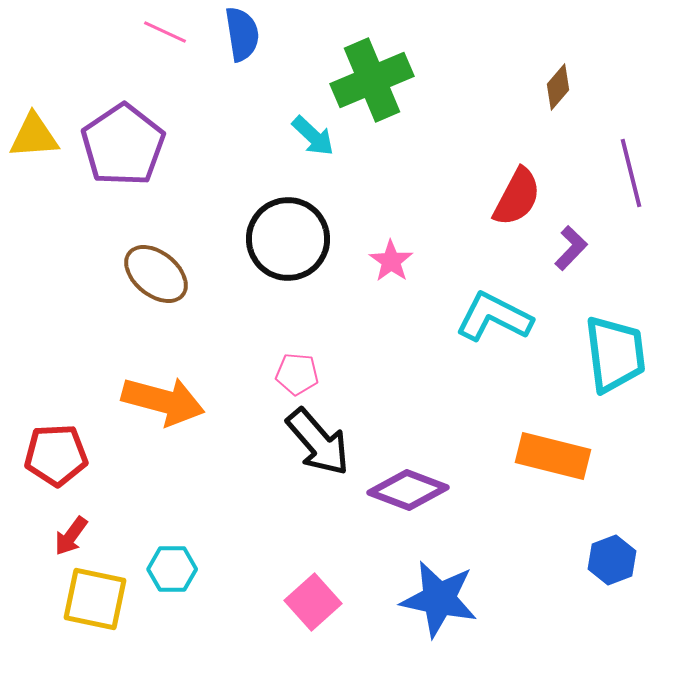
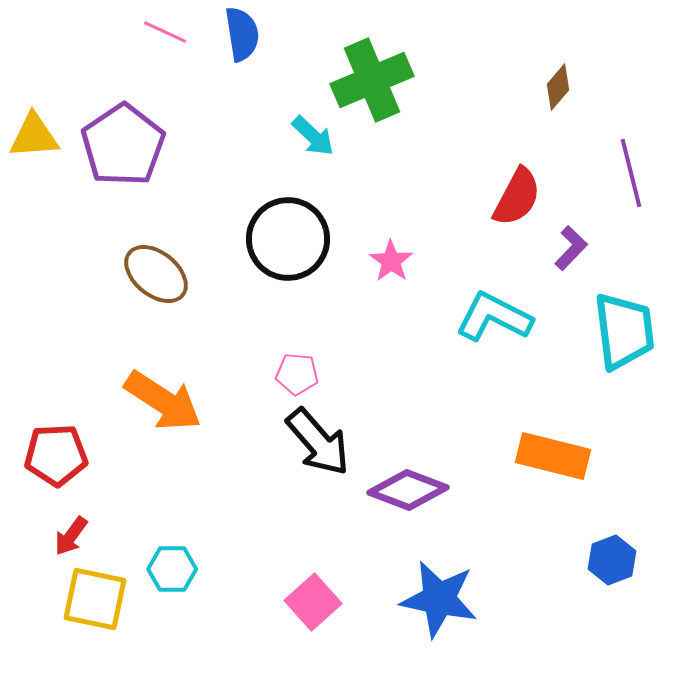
cyan trapezoid: moved 9 px right, 23 px up
orange arrow: rotated 18 degrees clockwise
